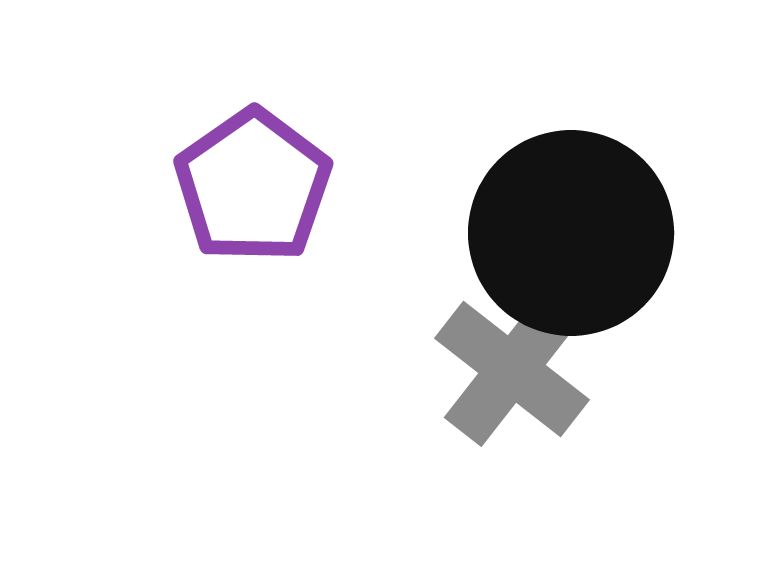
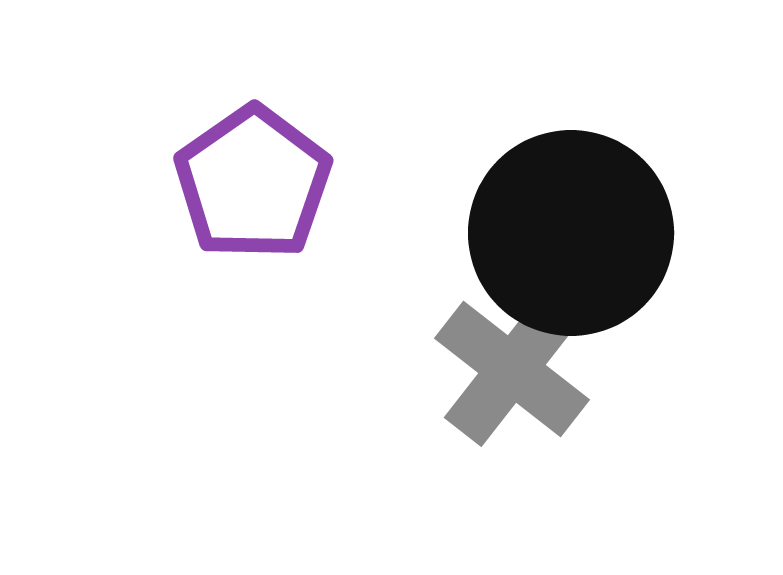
purple pentagon: moved 3 px up
